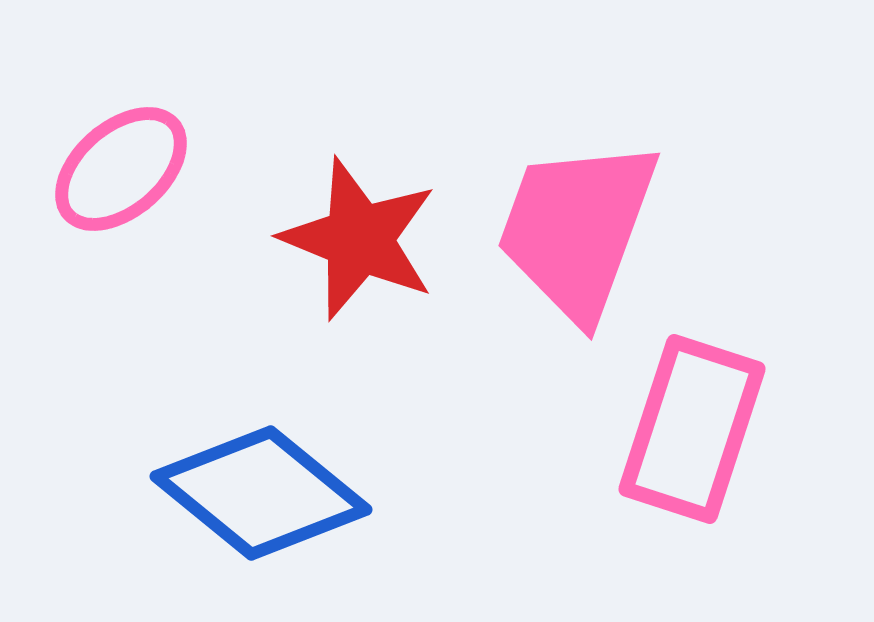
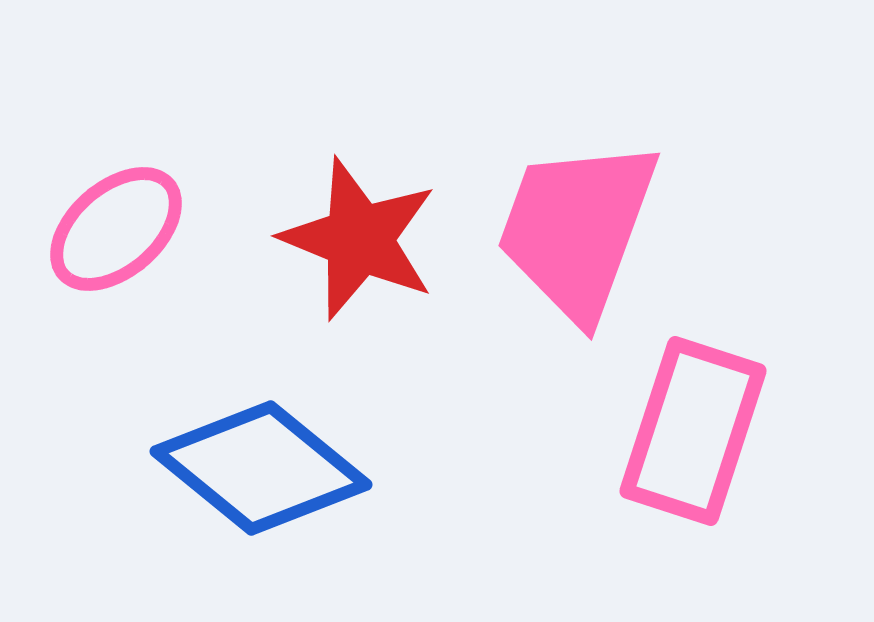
pink ellipse: moved 5 px left, 60 px down
pink rectangle: moved 1 px right, 2 px down
blue diamond: moved 25 px up
